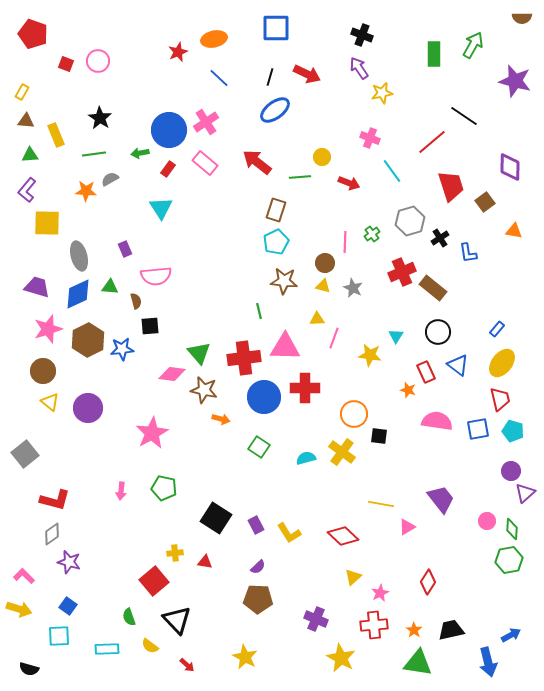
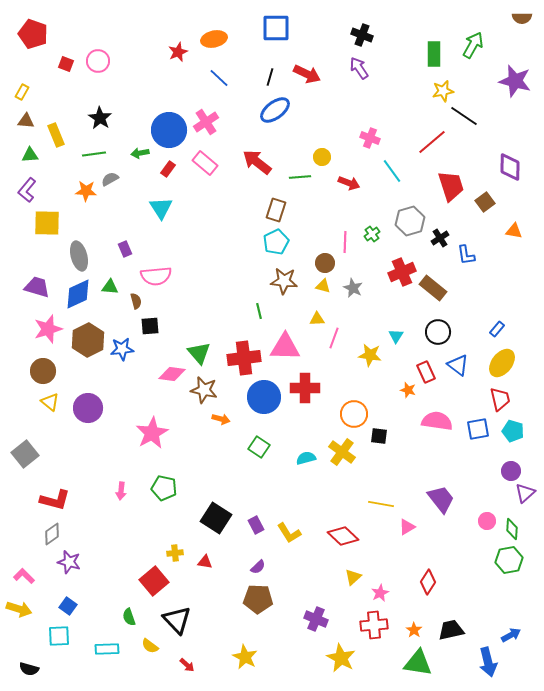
yellow star at (382, 93): moved 61 px right, 2 px up
blue L-shape at (468, 253): moved 2 px left, 2 px down
